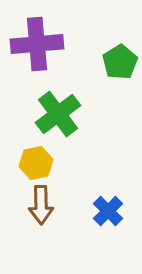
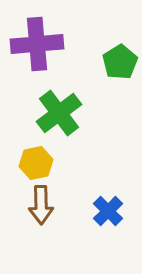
green cross: moved 1 px right, 1 px up
